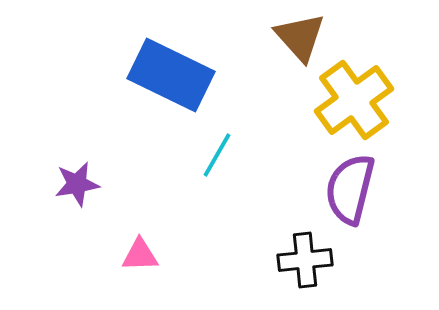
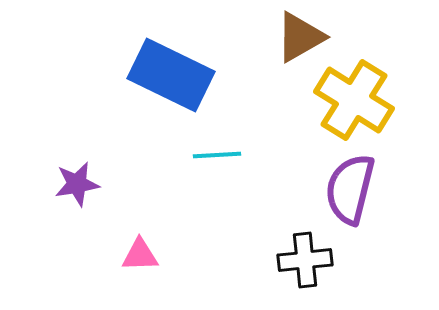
brown triangle: rotated 42 degrees clockwise
yellow cross: rotated 22 degrees counterclockwise
cyan line: rotated 57 degrees clockwise
